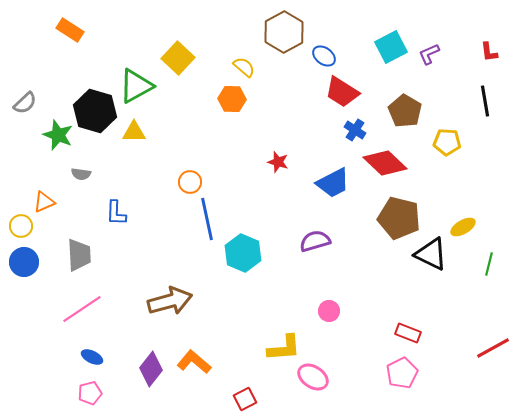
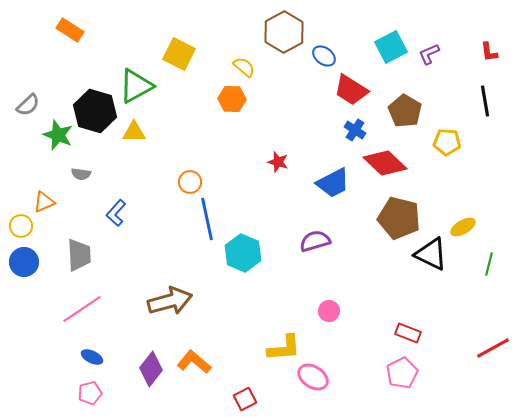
yellow square at (178, 58): moved 1 px right, 4 px up; rotated 16 degrees counterclockwise
red trapezoid at (342, 92): moved 9 px right, 2 px up
gray semicircle at (25, 103): moved 3 px right, 2 px down
blue L-shape at (116, 213): rotated 40 degrees clockwise
